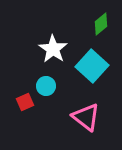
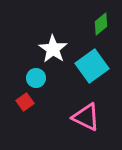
cyan square: rotated 12 degrees clockwise
cyan circle: moved 10 px left, 8 px up
red square: rotated 12 degrees counterclockwise
pink triangle: rotated 12 degrees counterclockwise
